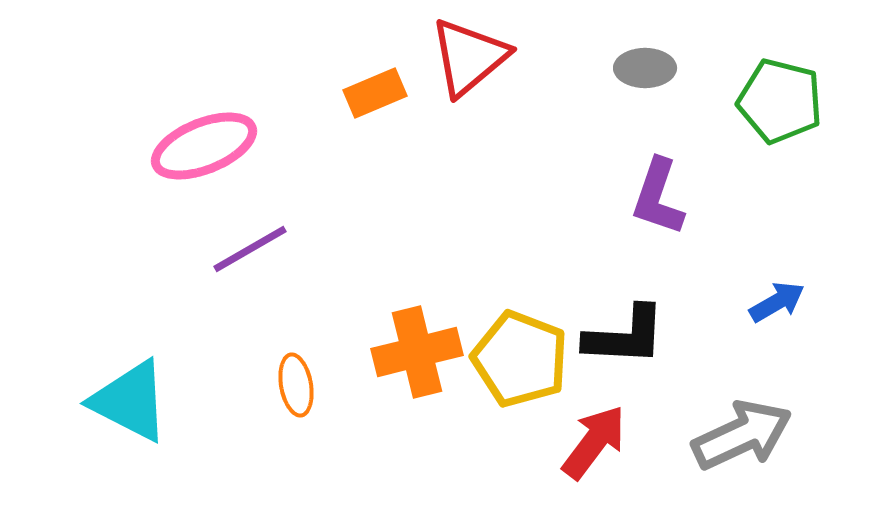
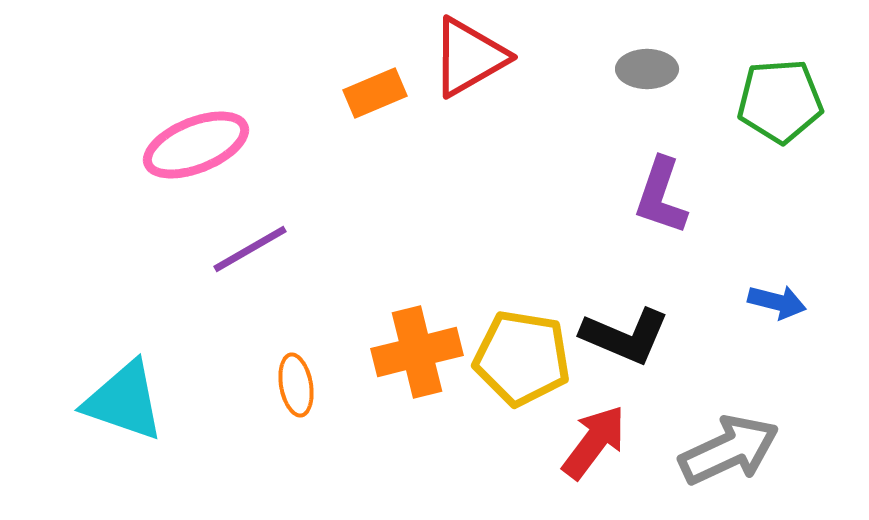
red triangle: rotated 10 degrees clockwise
gray ellipse: moved 2 px right, 1 px down
green pentagon: rotated 18 degrees counterclockwise
pink ellipse: moved 8 px left, 1 px up
purple L-shape: moved 3 px right, 1 px up
blue arrow: rotated 44 degrees clockwise
black L-shape: rotated 20 degrees clockwise
yellow pentagon: moved 2 px right, 1 px up; rotated 12 degrees counterclockwise
cyan triangle: moved 6 px left; rotated 8 degrees counterclockwise
gray arrow: moved 13 px left, 15 px down
